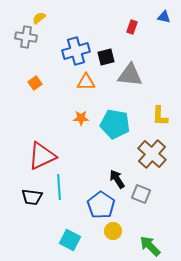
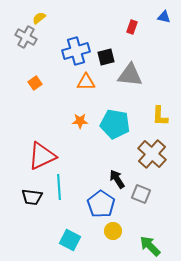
gray cross: rotated 20 degrees clockwise
orange star: moved 1 px left, 3 px down
blue pentagon: moved 1 px up
